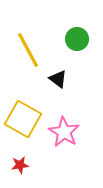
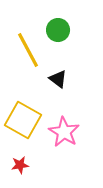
green circle: moved 19 px left, 9 px up
yellow square: moved 1 px down
